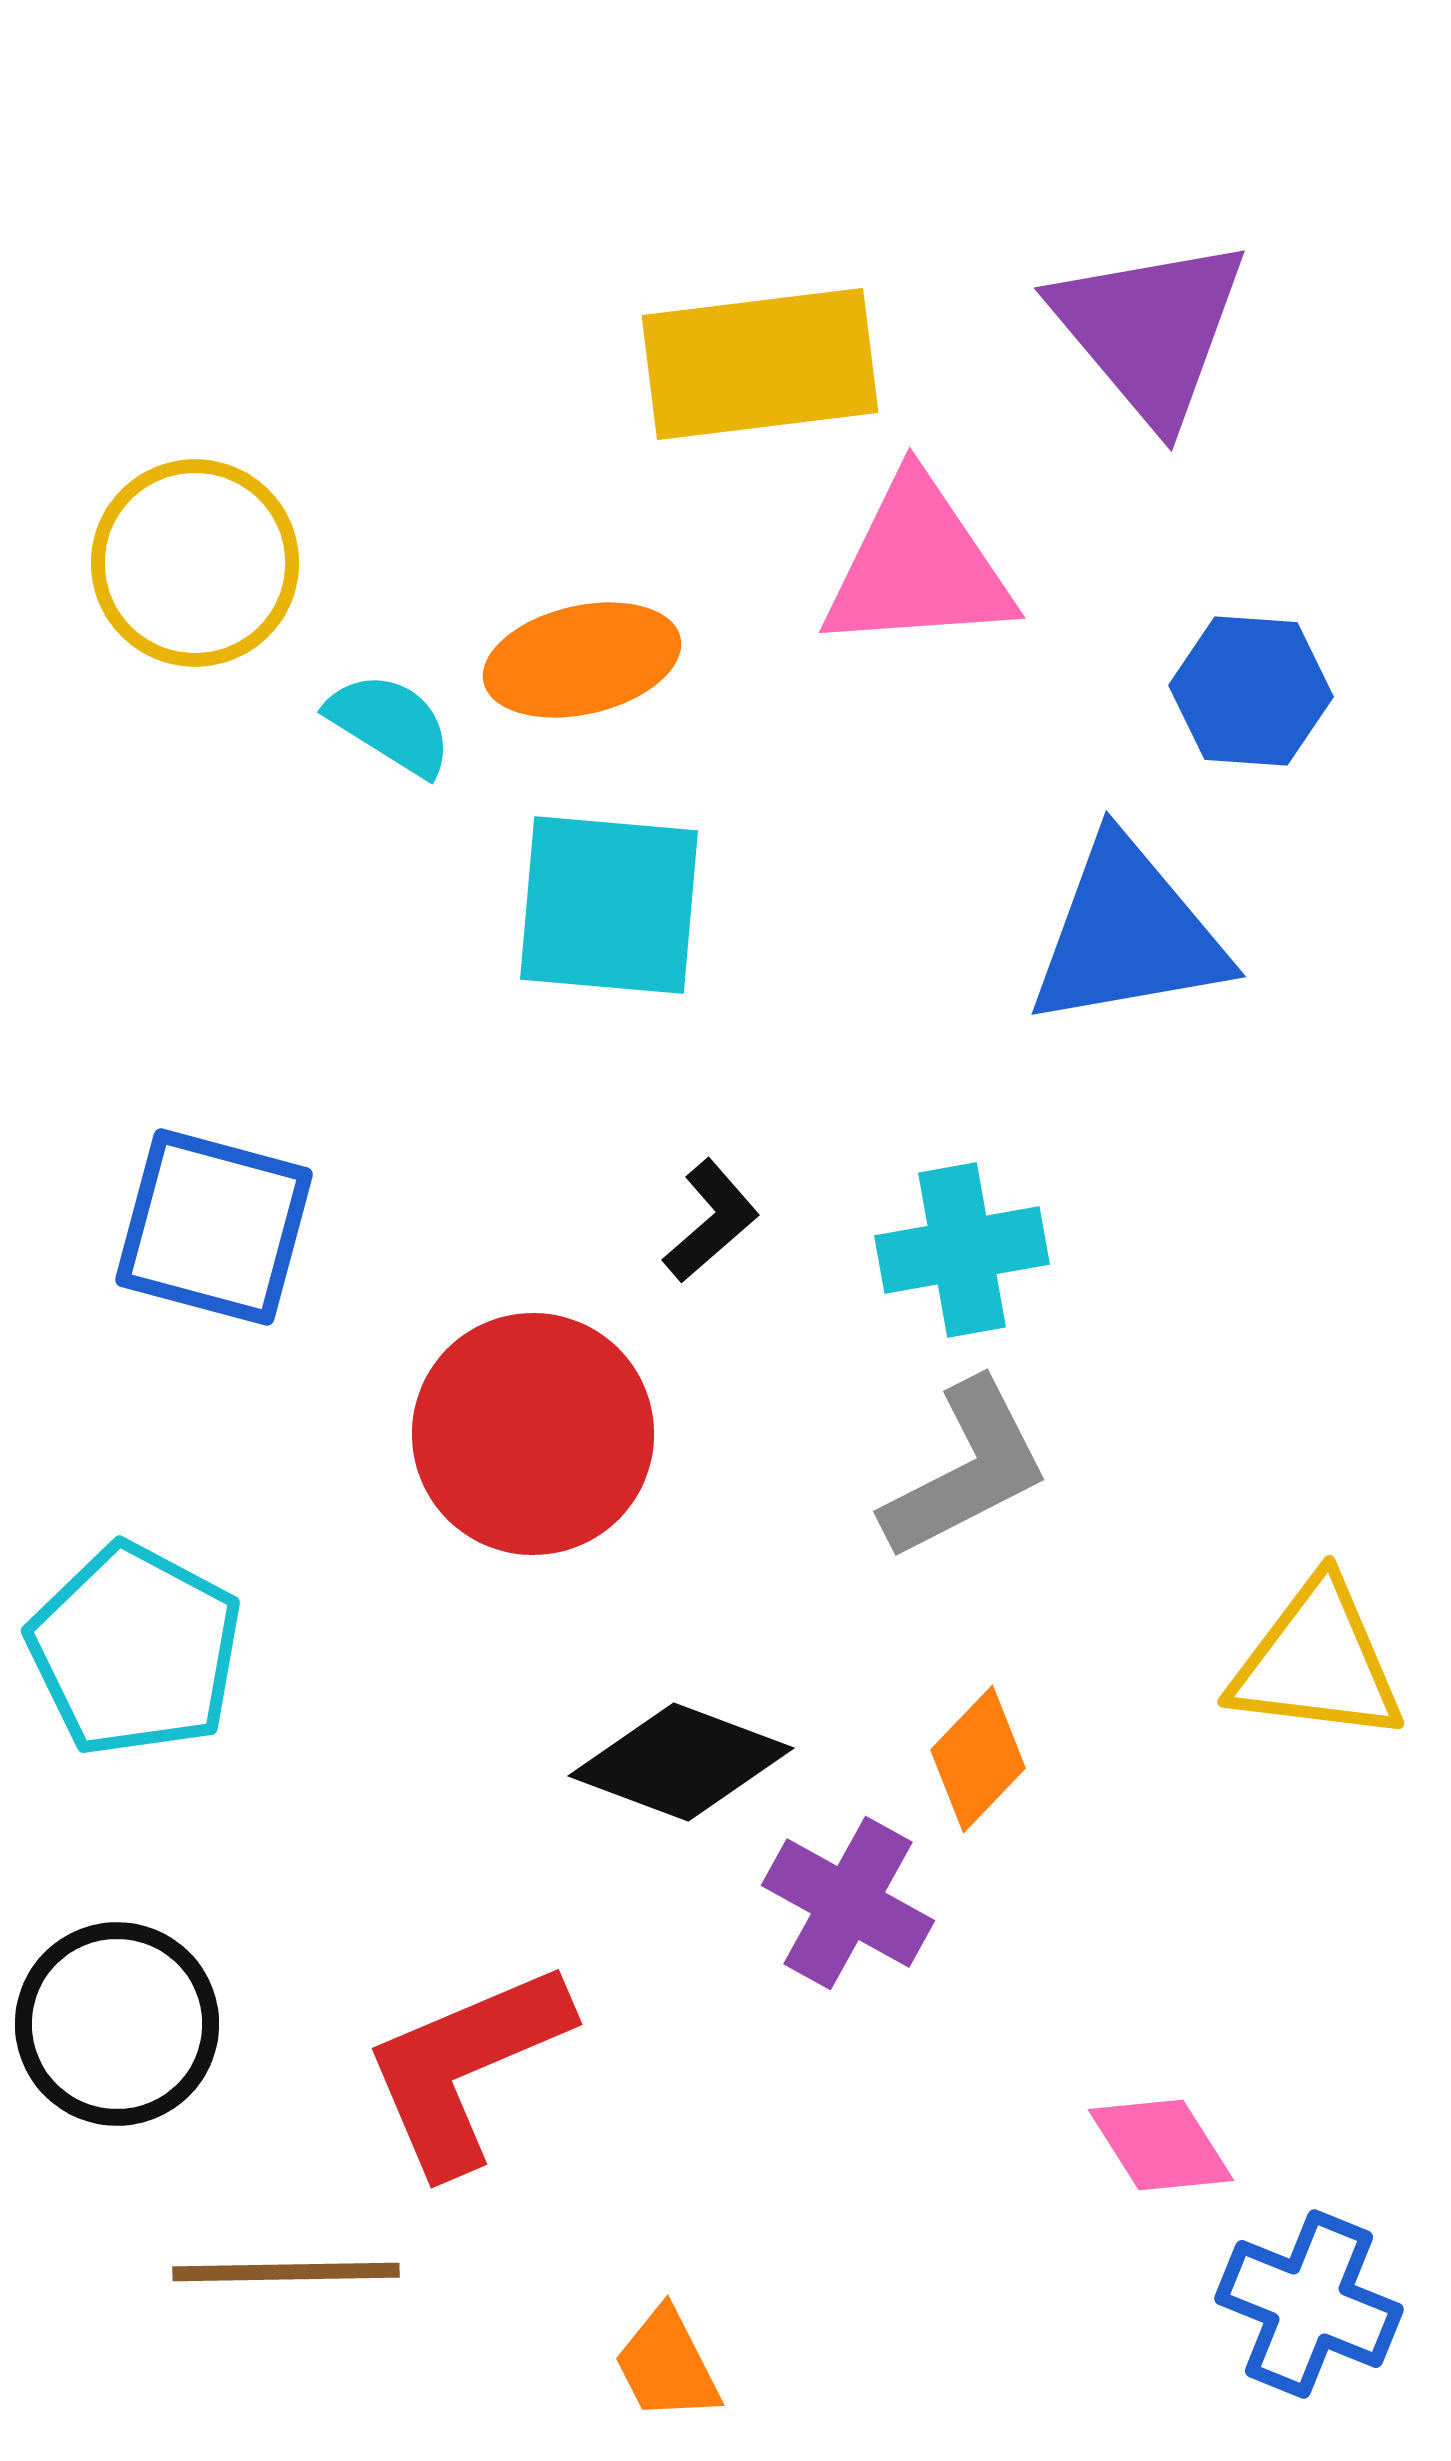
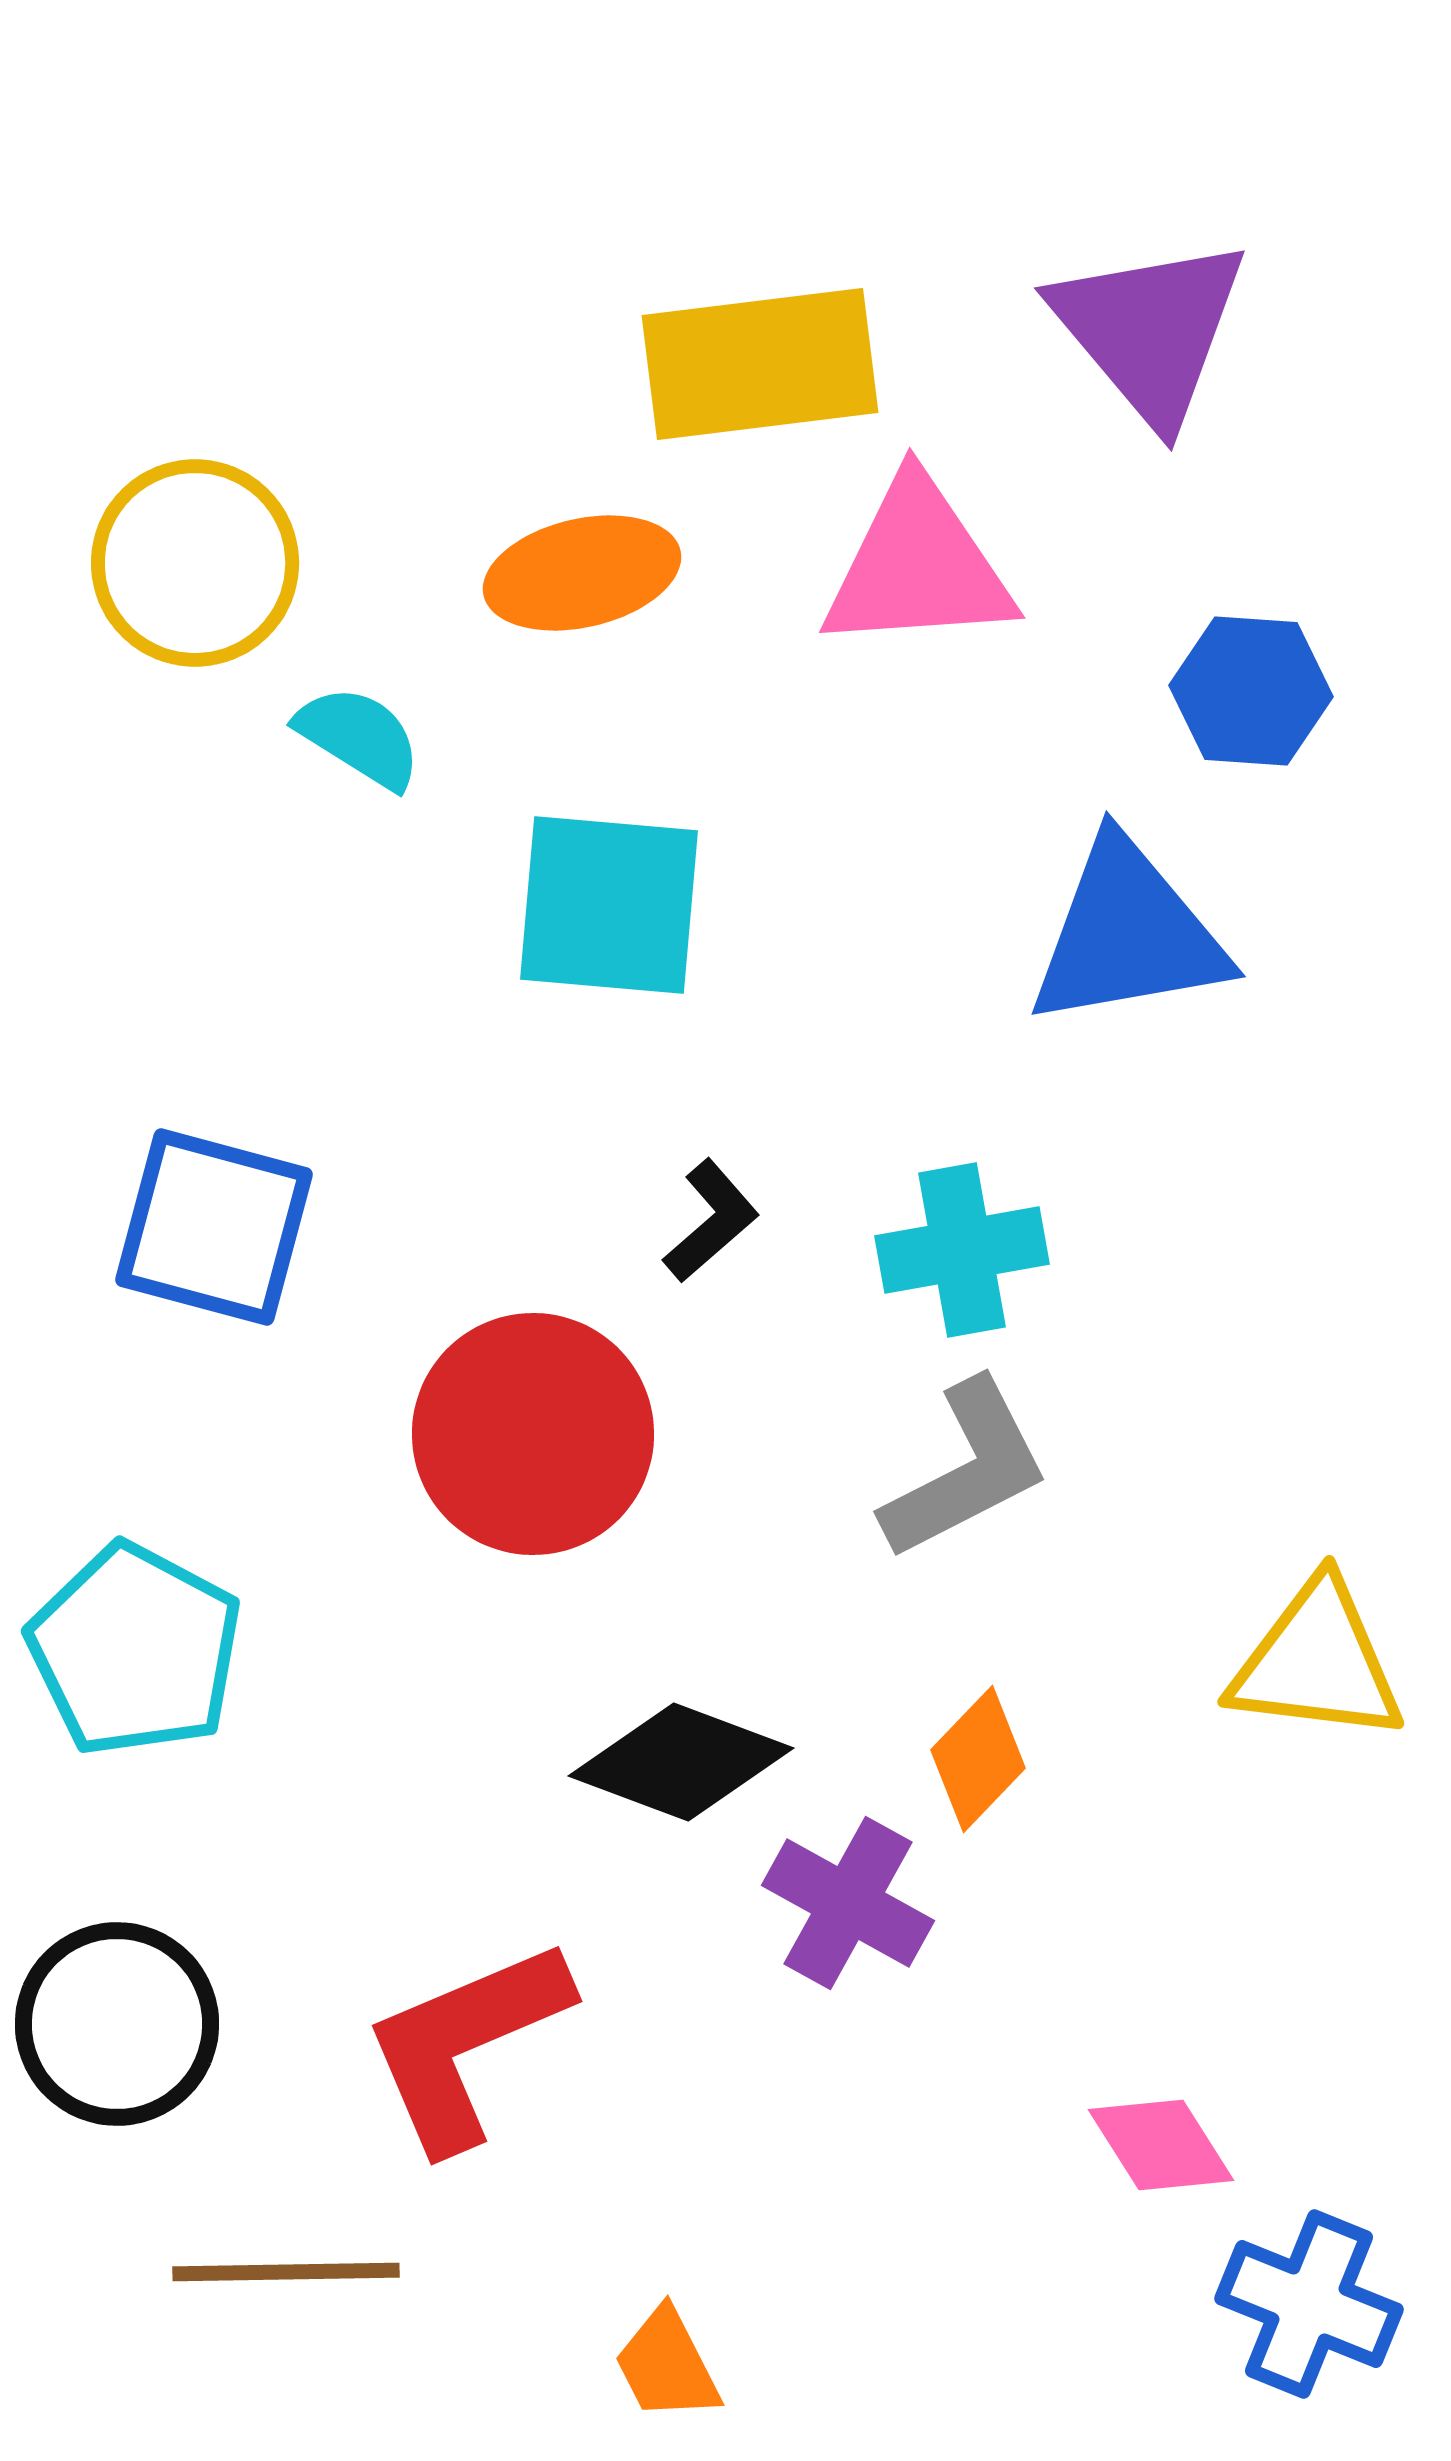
orange ellipse: moved 87 px up
cyan semicircle: moved 31 px left, 13 px down
red L-shape: moved 23 px up
